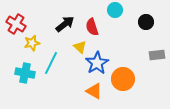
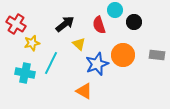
black circle: moved 12 px left
red semicircle: moved 7 px right, 2 px up
yellow triangle: moved 1 px left, 3 px up
gray rectangle: rotated 14 degrees clockwise
blue star: moved 1 px down; rotated 10 degrees clockwise
orange circle: moved 24 px up
orange triangle: moved 10 px left
